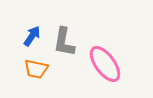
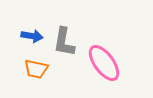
blue arrow: rotated 65 degrees clockwise
pink ellipse: moved 1 px left, 1 px up
